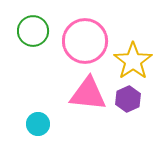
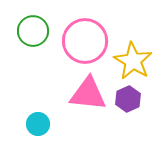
yellow star: rotated 6 degrees counterclockwise
